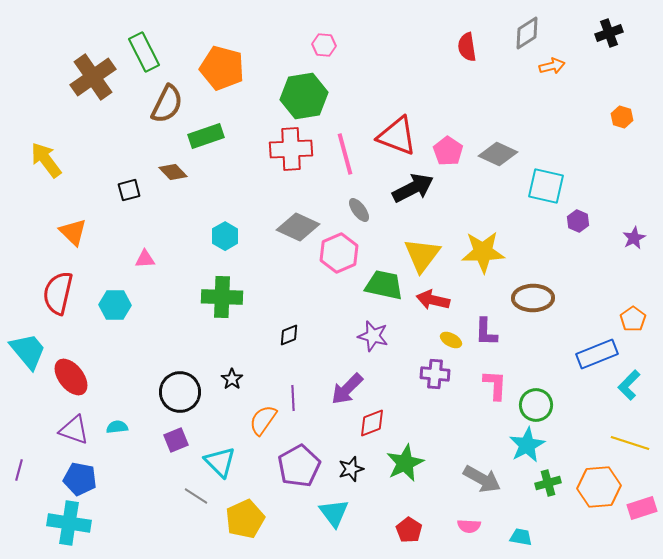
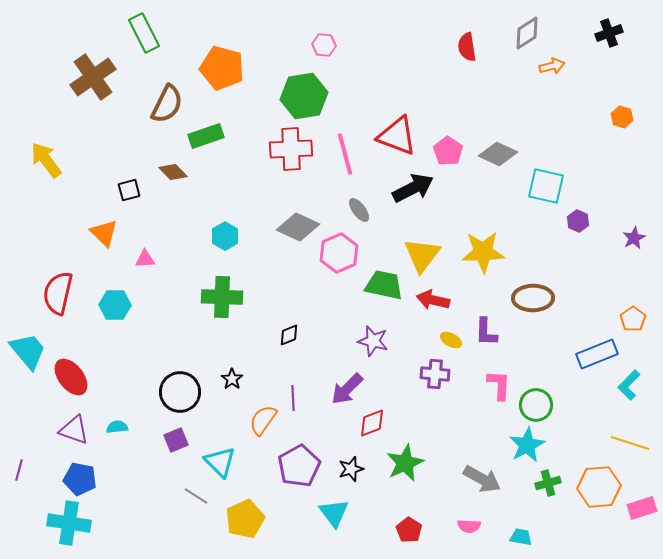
green rectangle at (144, 52): moved 19 px up
orange triangle at (73, 232): moved 31 px right, 1 px down
purple star at (373, 336): moved 5 px down
pink L-shape at (495, 385): moved 4 px right
